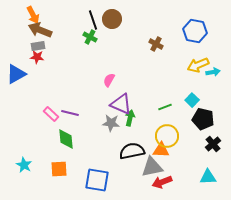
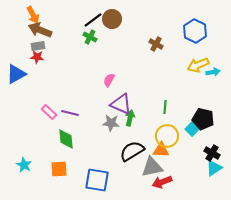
black line: rotated 72 degrees clockwise
blue hexagon: rotated 15 degrees clockwise
cyan square: moved 29 px down
green line: rotated 64 degrees counterclockwise
pink rectangle: moved 2 px left, 2 px up
black cross: moved 1 px left, 9 px down; rotated 21 degrees counterclockwise
black semicircle: rotated 20 degrees counterclockwise
cyan triangle: moved 6 px right, 9 px up; rotated 30 degrees counterclockwise
